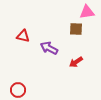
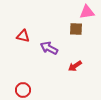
red arrow: moved 1 px left, 4 px down
red circle: moved 5 px right
